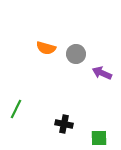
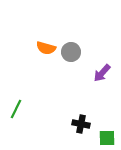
gray circle: moved 5 px left, 2 px up
purple arrow: rotated 72 degrees counterclockwise
black cross: moved 17 px right
green square: moved 8 px right
